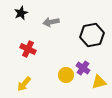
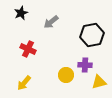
gray arrow: rotated 28 degrees counterclockwise
purple cross: moved 2 px right, 3 px up; rotated 32 degrees counterclockwise
yellow arrow: moved 1 px up
